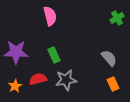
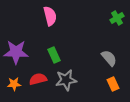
orange star: moved 1 px left, 2 px up; rotated 24 degrees clockwise
